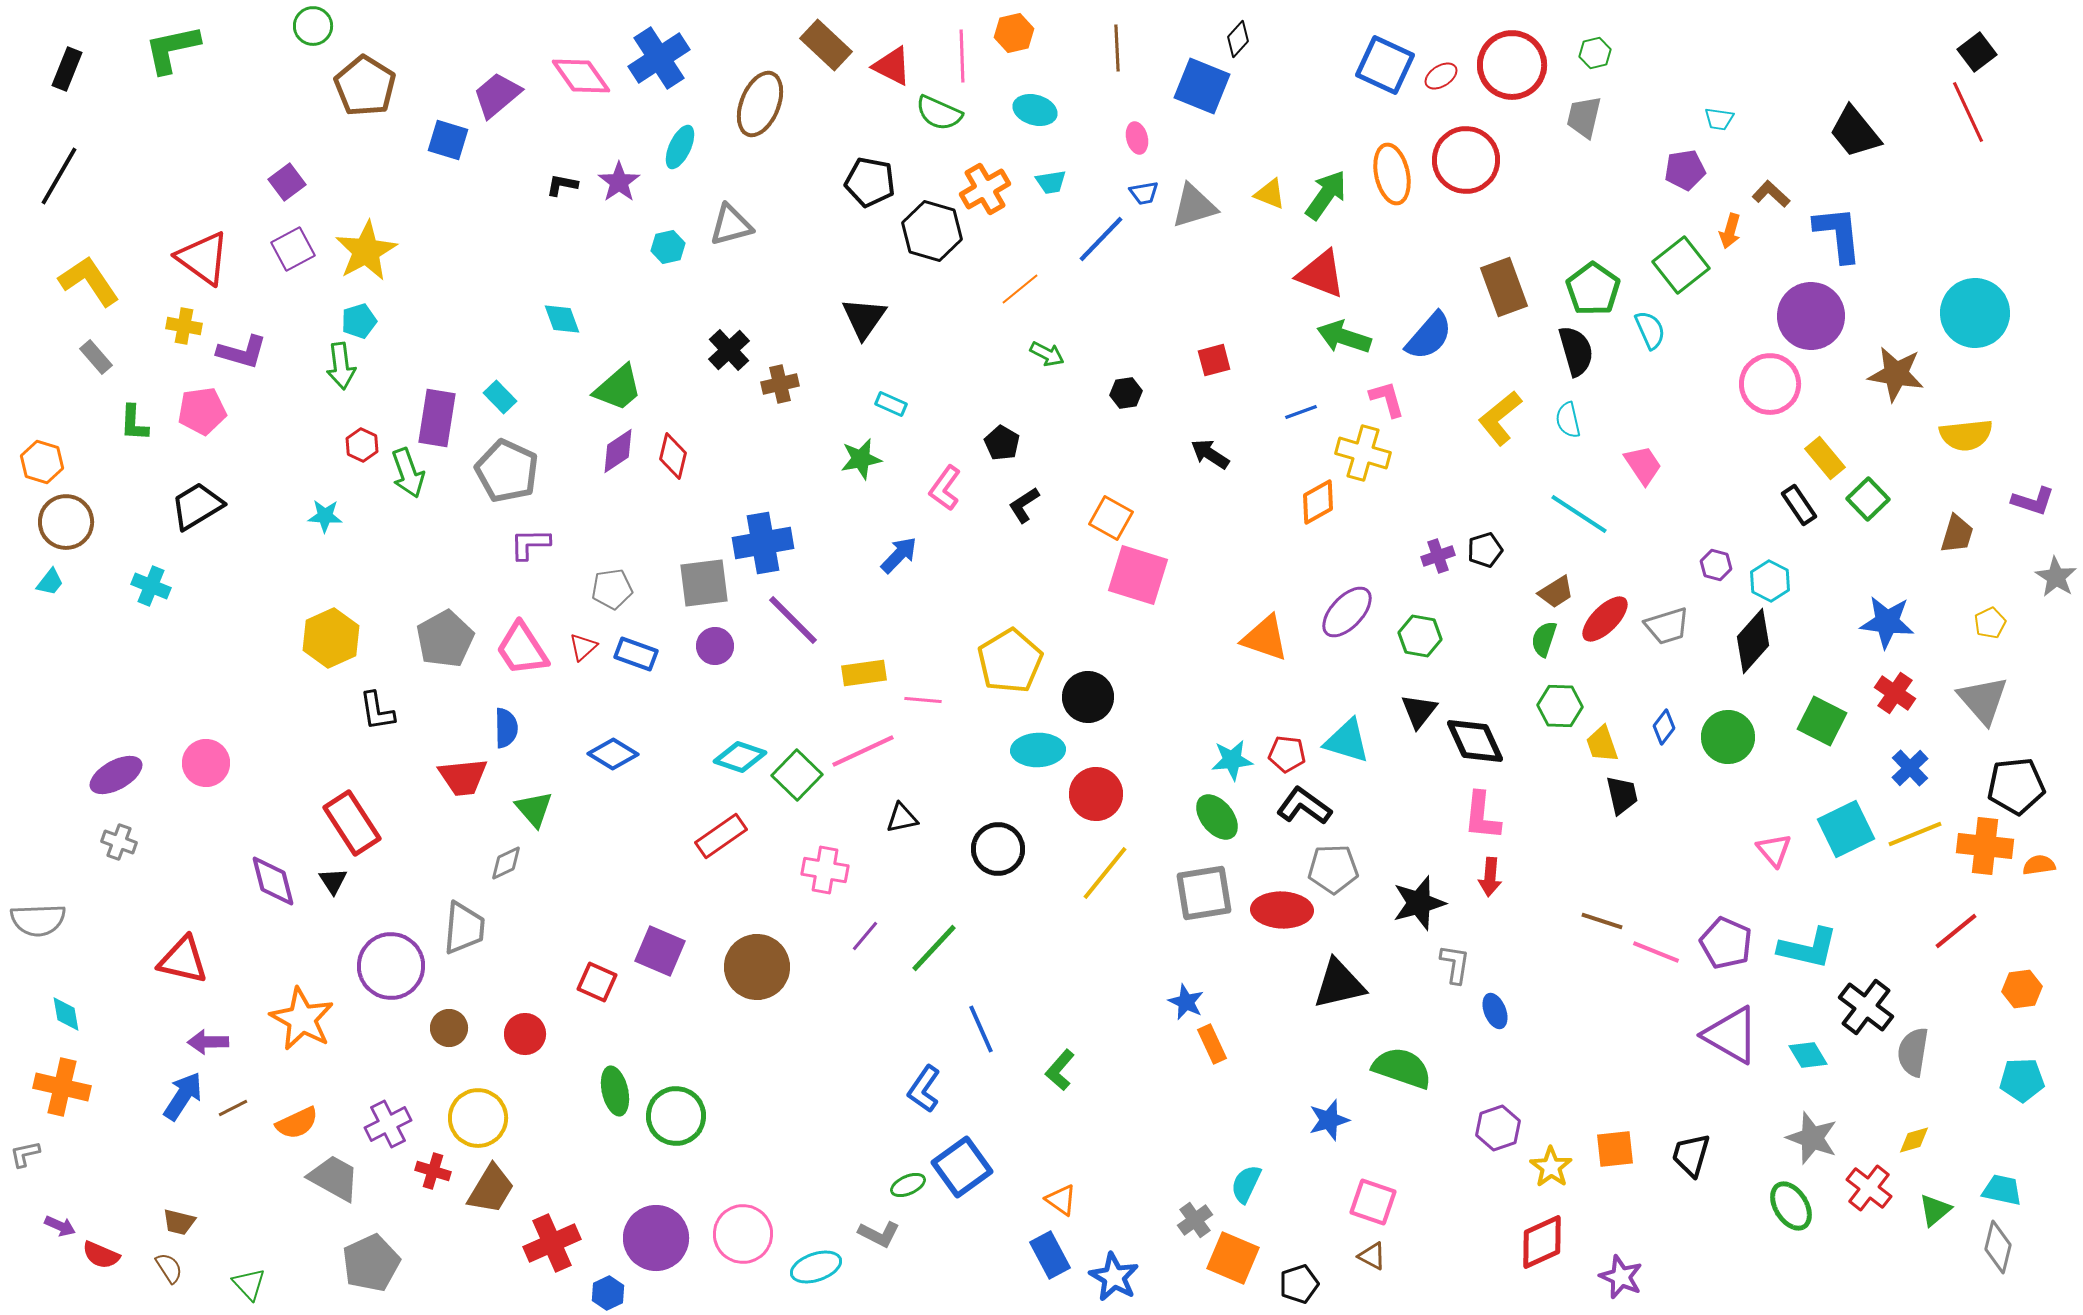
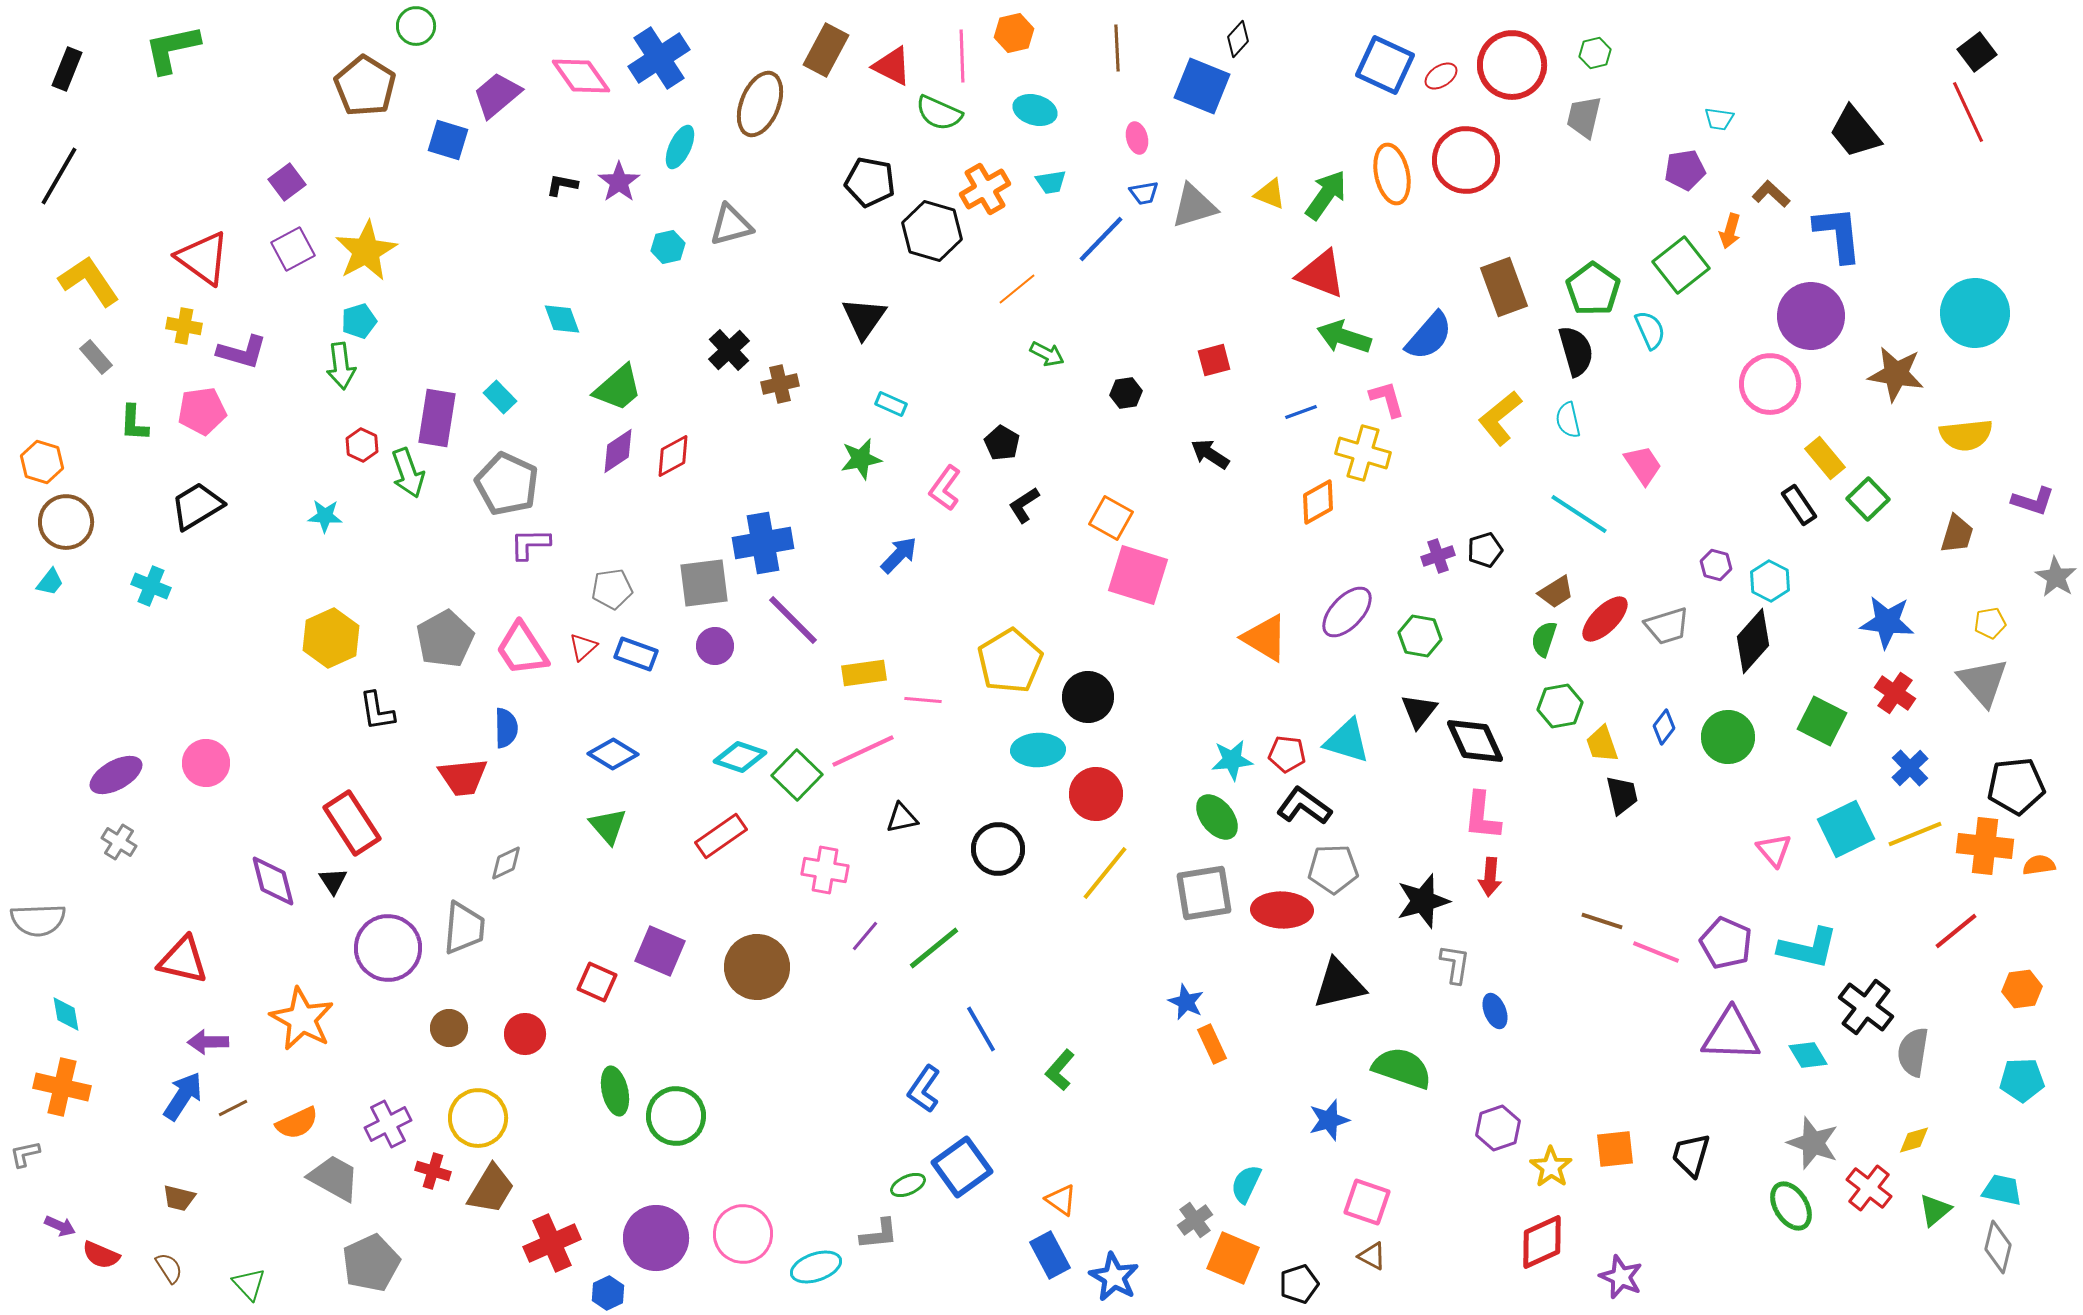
green circle at (313, 26): moved 103 px right
brown rectangle at (826, 45): moved 5 px down; rotated 75 degrees clockwise
orange line at (1020, 289): moved 3 px left
red diamond at (673, 456): rotated 48 degrees clockwise
gray pentagon at (507, 471): moved 13 px down
yellow pentagon at (1990, 623): rotated 16 degrees clockwise
orange triangle at (1265, 638): rotated 12 degrees clockwise
gray triangle at (1983, 700): moved 18 px up
green hexagon at (1560, 706): rotated 12 degrees counterclockwise
green triangle at (534, 809): moved 74 px right, 17 px down
gray cross at (119, 842): rotated 12 degrees clockwise
black star at (1419, 903): moved 4 px right, 2 px up
green line at (934, 948): rotated 8 degrees clockwise
purple circle at (391, 966): moved 3 px left, 18 px up
blue line at (981, 1029): rotated 6 degrees counterclockwise
purple triangle at (1731, 1035): rotated 28 degrees counterclockwise
gray star at (1812, 1138): moved 1 px right, 5 px down
pink square at (1373, 1202): moved 6 px left
brown trapezoid at (179, 1222): moved 24 px up
gray L-shape at (879, 1234): rotated 33 degrees counterclockwise
